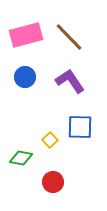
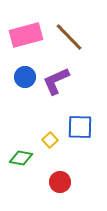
purple L-shape: moved 14 px left; rotated 80 degrees counterclockwise
red circle: moved 7 px right
